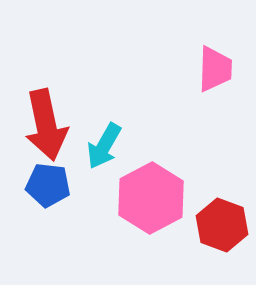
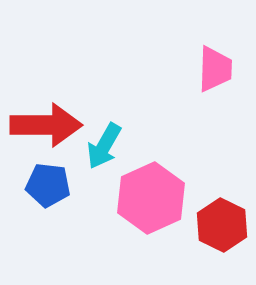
red arrow: rotated 78 degrees counterclockwise
pink hexagon: rotated 4 degrees clockwise
red hexagon: rotated 6 degrees clockwise
